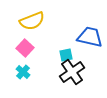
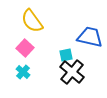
yellow semicircle: rotated 75 degrees clockwise
black cross: rotated 15 degrees counterclockwise
